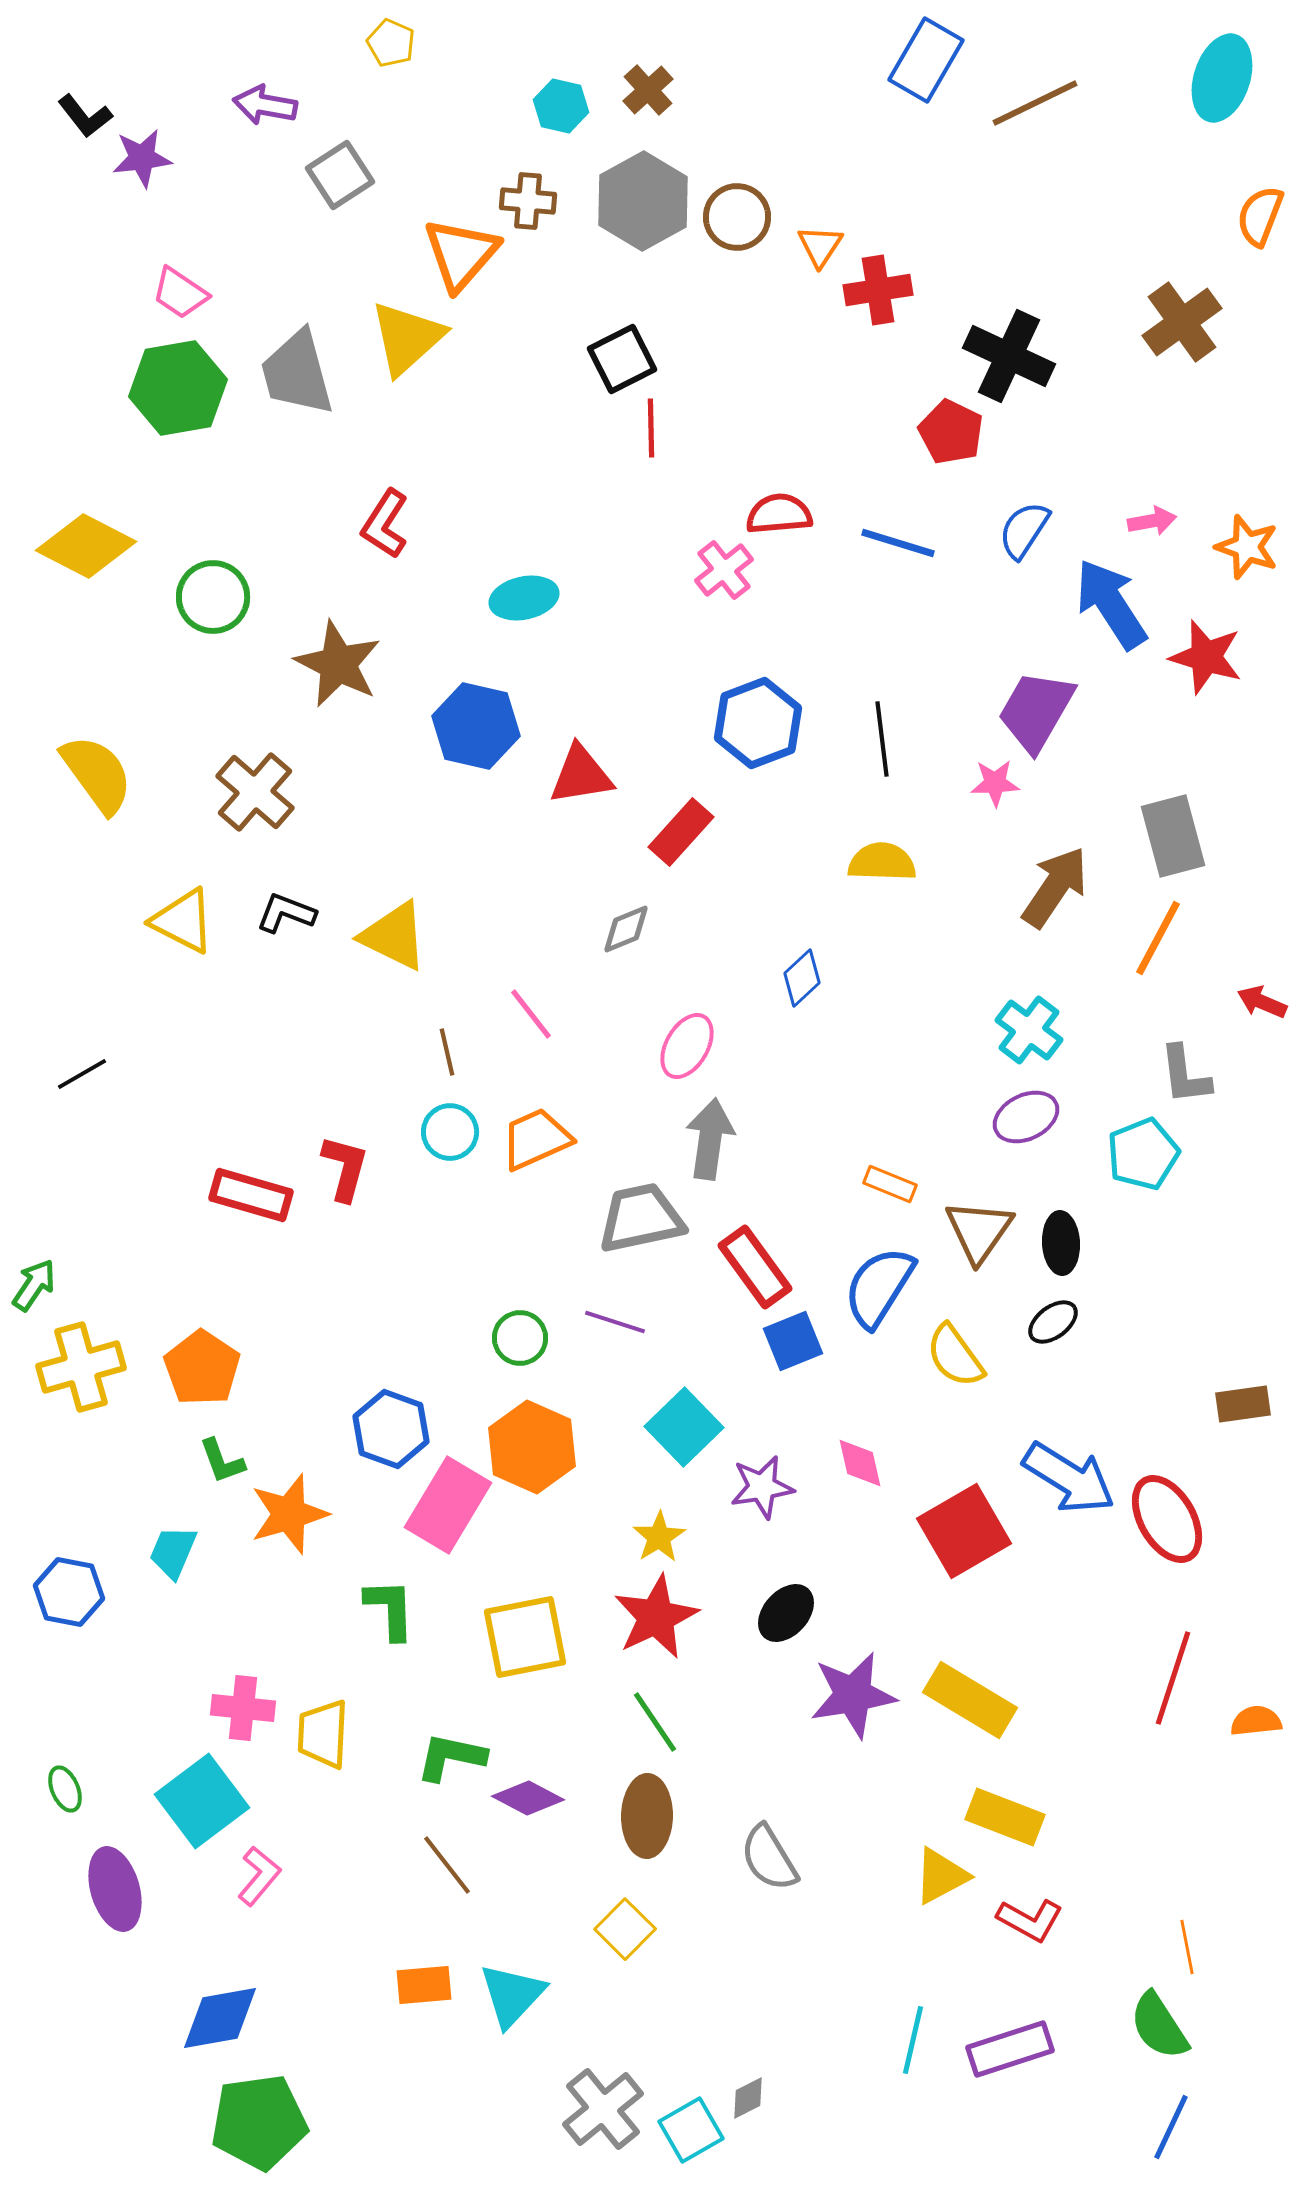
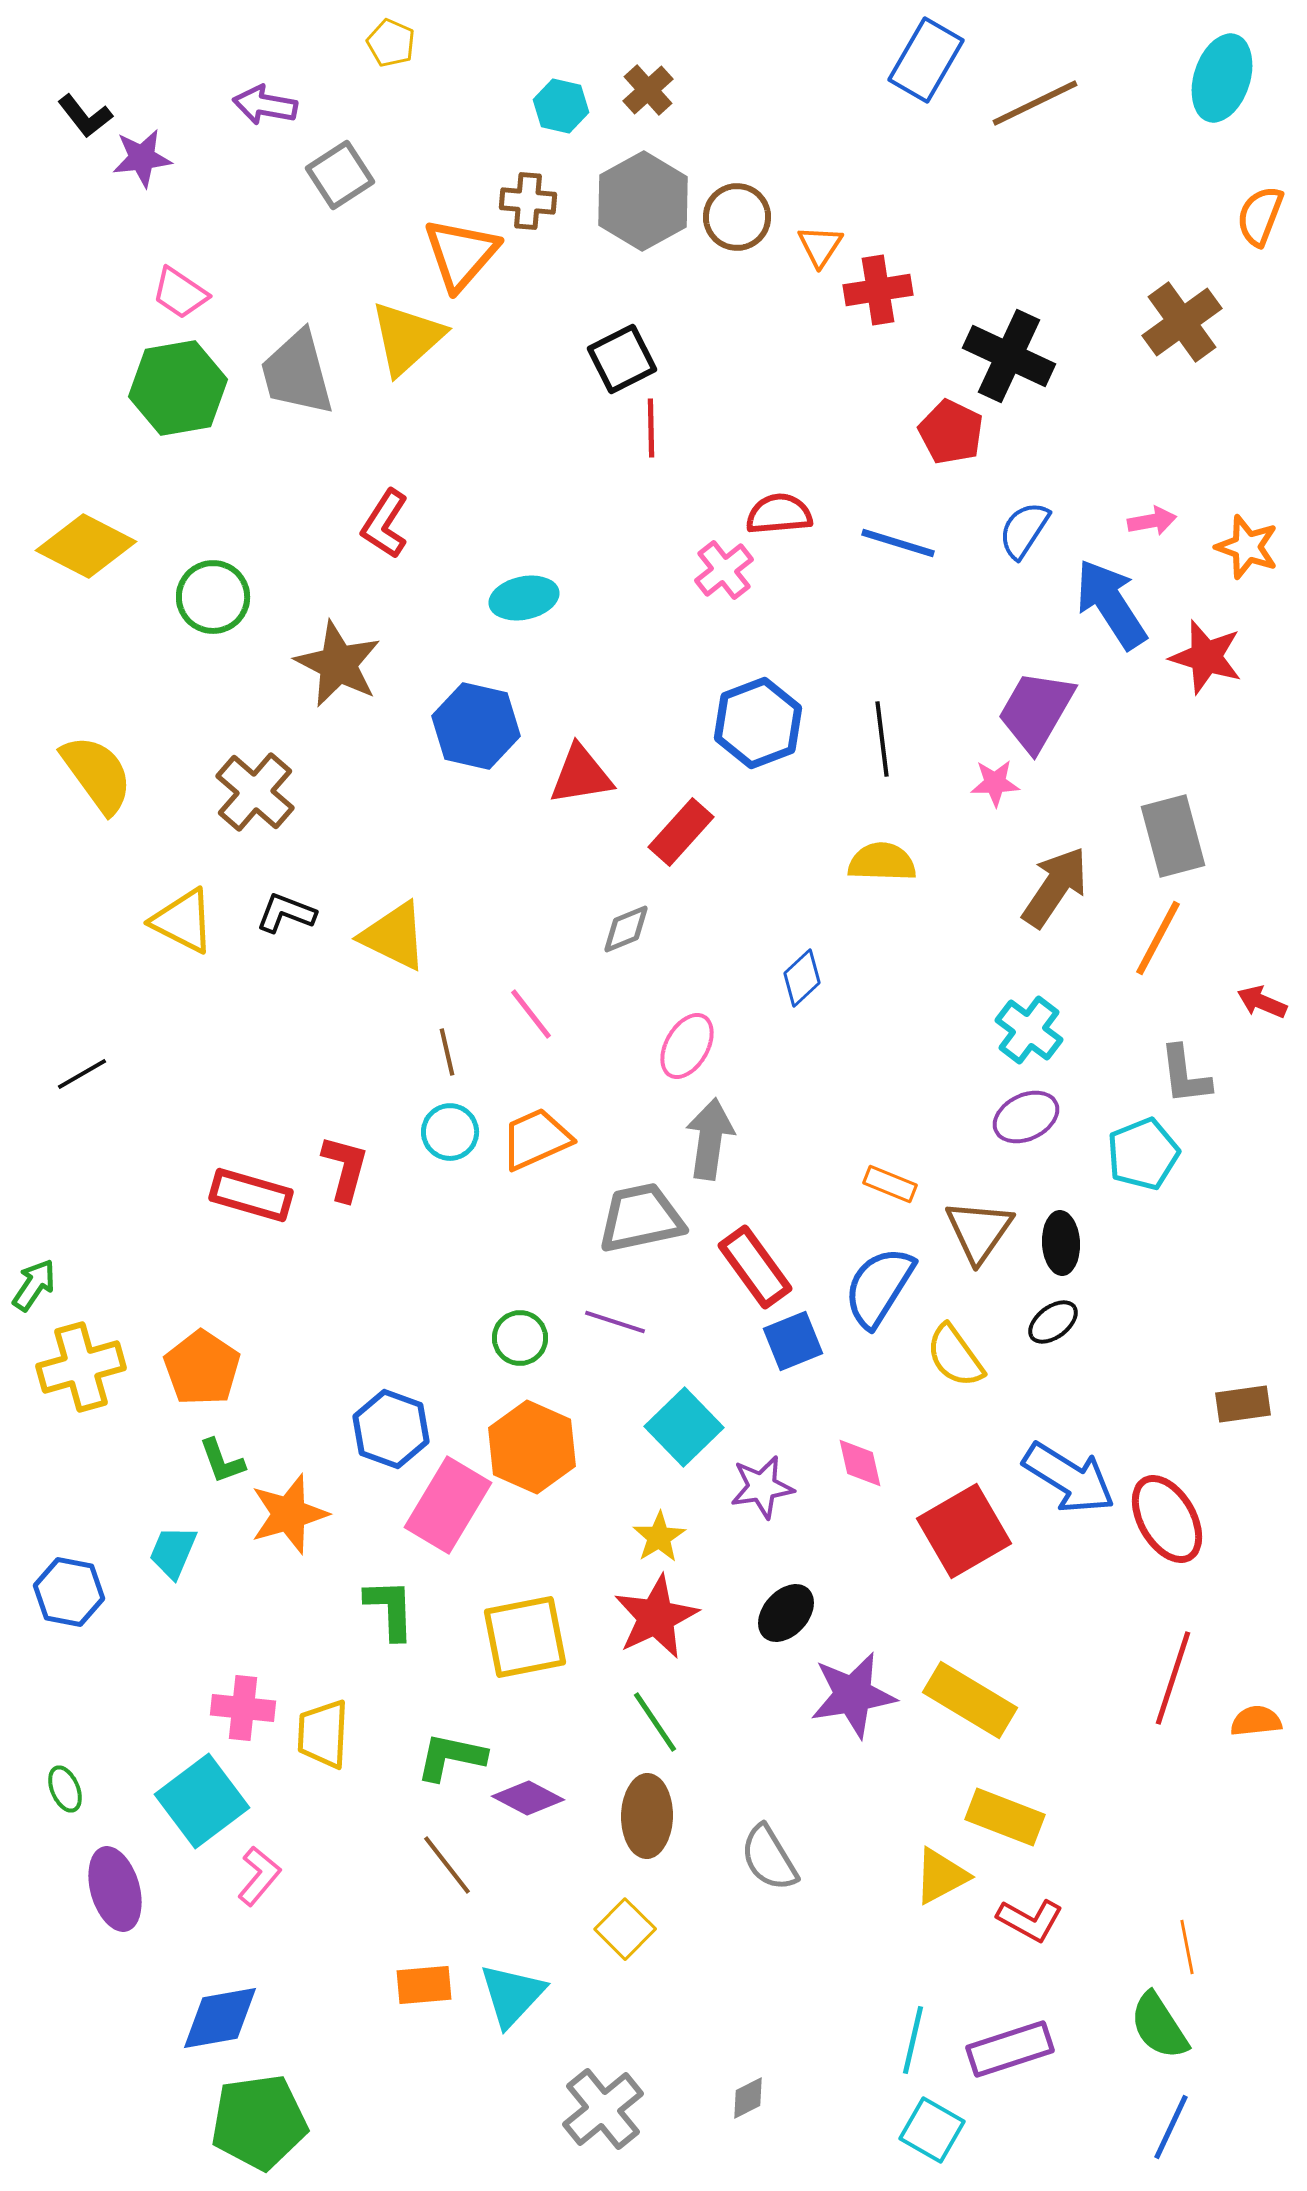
cyan square at (691, 2130): moved 241 px right; rotated 30 degrees counterclockwise
